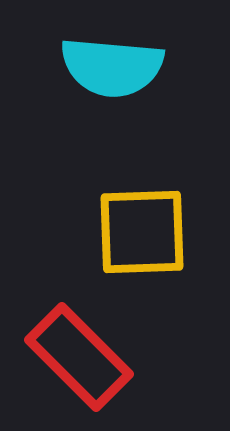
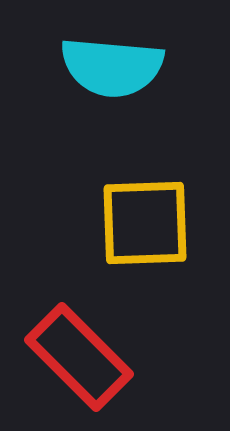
yellow square: moved 3 px right, 9 px up
